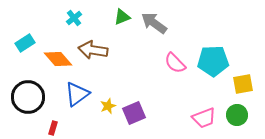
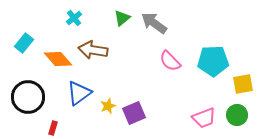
green triangle: moved 1 px down; rotated 18 degrees counterclockwise
cyan rectangle: moved 1 px left; rotated 18 degrees counterclockwise
pink semicircle: moved 5 px left, 2 px up
blue triangle: moved 2 px right, 1 px up
